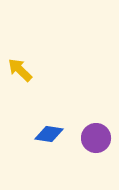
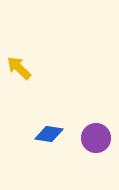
yellow arrow: moved 1 px left, 2 px up
